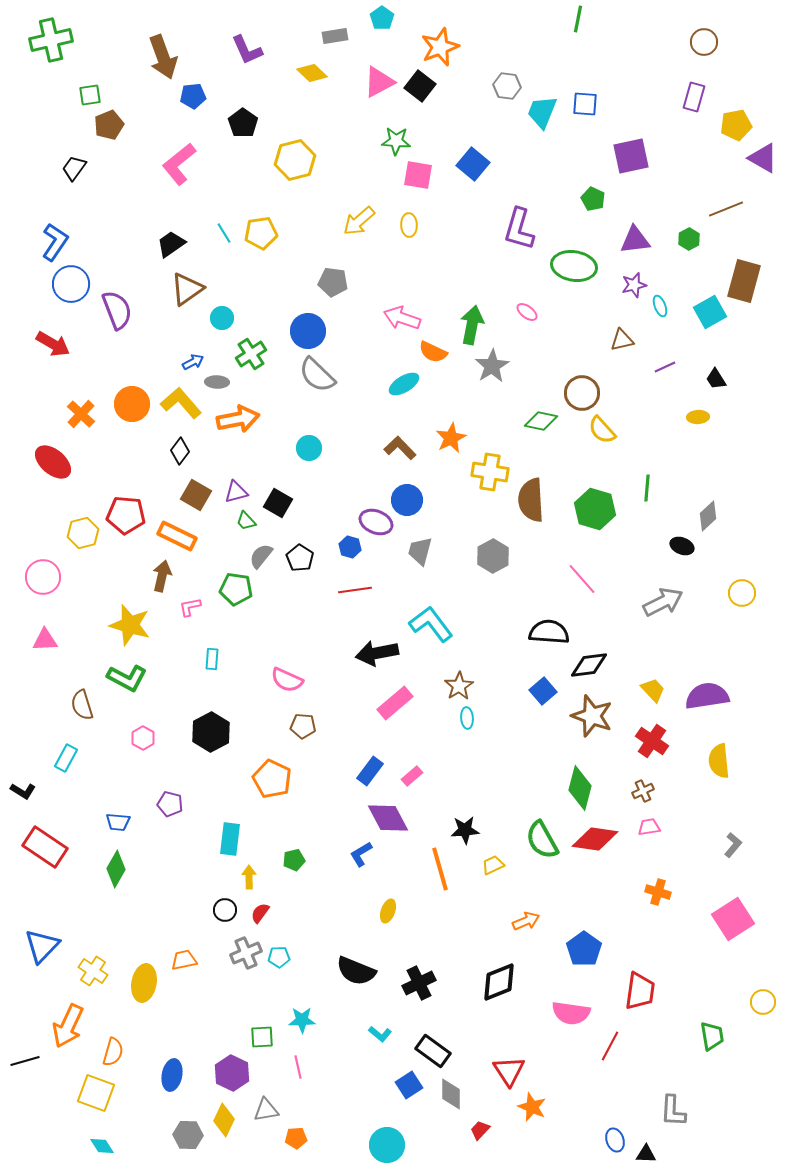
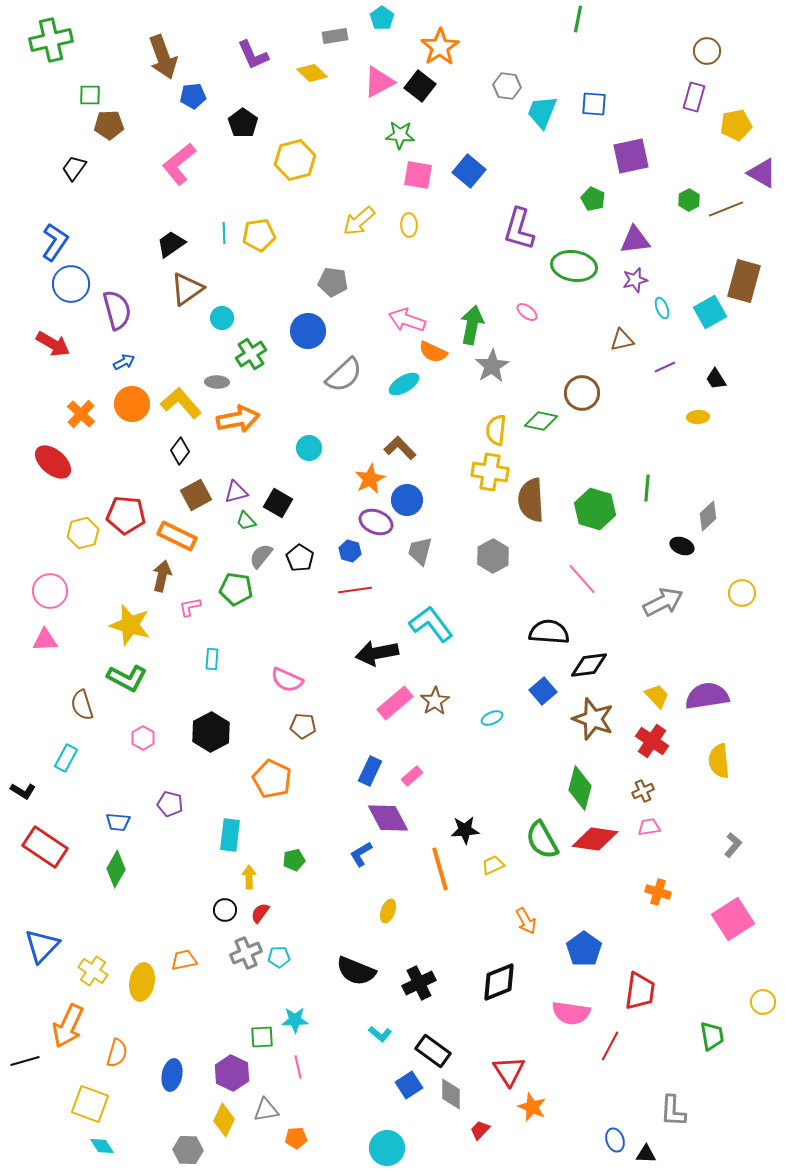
brown circle at (704, 42): moved 3 px right, 9 px down
orange star at (440, 47): rotated 12 degrees counterclockwise
purple L-shape at (247, 50): moved 6 px right, 5 px down
green square at (90, 95): rotated 10 degrees clockwise
blue square at (585, 104): moved 9 px right
brown pentagon at (109, 125): rotated 20 degrees clockwise
green star at (396, 141): moved 4 px right, 6 px up
purple triangle at (763, 158): moved 1 px left, 15 px down
blue square at (473, 164): moved 4 px left, 7 px down
cyan line at (224, 233): rotated 30 degrees clockwise
yellow pentagon at (261, 233): moved 2 px left, 2 px down
green hexagon at (689, 239): moved 39 px up
purple star at (634, 285): moved 1 px right, 5 px up
cyan ellipse at (660, 306): moved 2 px right, 2 px down
purple semicircle at (117, 310): rotated 6 degrees clockwise
pink arrow at (402, 318): moved 5 px right, 2 px down
blue arrow at (193, 362): moved 69 px left
gray semicircle at (317, 375): moved 27 px right; rotated 87 degrees counterclockwise
yellow semicircle at (602, 430): moved 106 px left; rotated 48 degrees clockwise
orange star at (451, 438): moved 81 px left, 41 px down
brown square at (196, 495): rotated 32 degrees clockwise
blue hexagon at (350, 547): moved 4 px down
pink circle at (43, 577): moved 7 px right, 14 px down
brown star at (459, 686): moved 24 px left, 15 px down
yellow trapezoid at (653, 690): moved 4 px right, 6 px down
brown star at (592, 716): moved 1 px right, 3 px down
cyan ellipse at (467, 718): moved 25 px right; rotated 70 degrees clockwise
blue rectangle at (370, 771): rotated 12 degrees counterclockwise
cyan rectangle at (230, 839): moved 4 px up
orange arrow at (526, 921): rotated 84 degrees clockwise
yellow ellipse at (144, 983): moved 2 px left, 1 px up
cyan star at (302, 1020): moved 7 px left
orange semicircle at (113, 1052): moved 4 px right, 1 px down
yellow square at (96, 1093): moved 6 px left, 11 px down
gray hexagon at (188, 1135): moved 15 px down
cyan circle at (387, 1145): moved 3 px down
